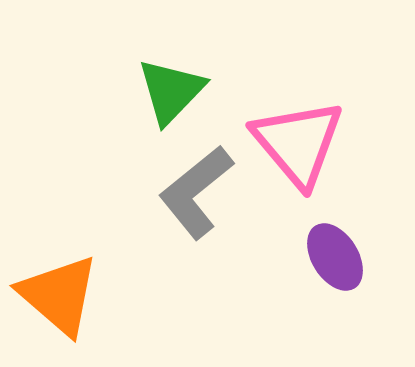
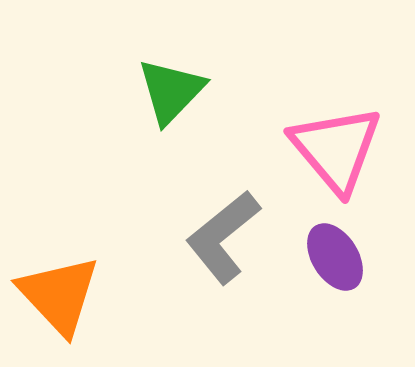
pink triangle: moved 38 px right, 6 px down
gray L-shape: moved 27 px right, 45 px down
orange triangle: rotated 6 degrees clockwise
